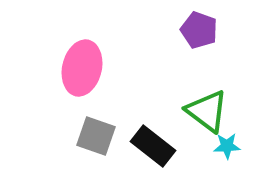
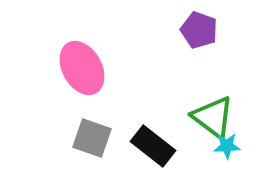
pink ellipse: rotated 42 degrees counterclockwise
green triangle: moved 6 px right, 6 px down
gray square: moved 4 px left, 2 px down
